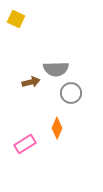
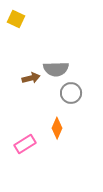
brown arrow: moved 4 px up
